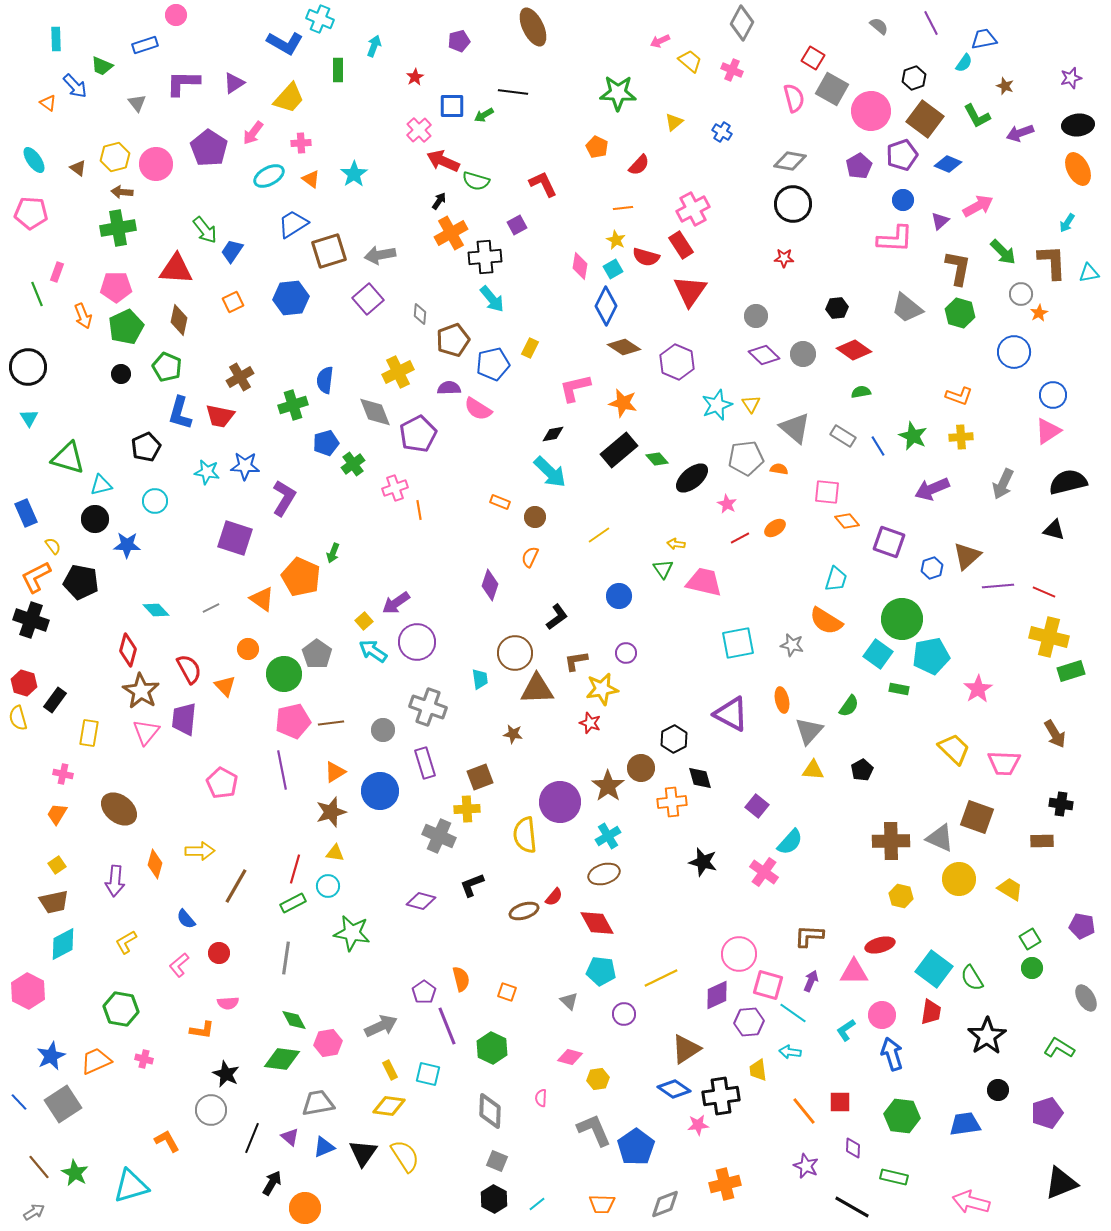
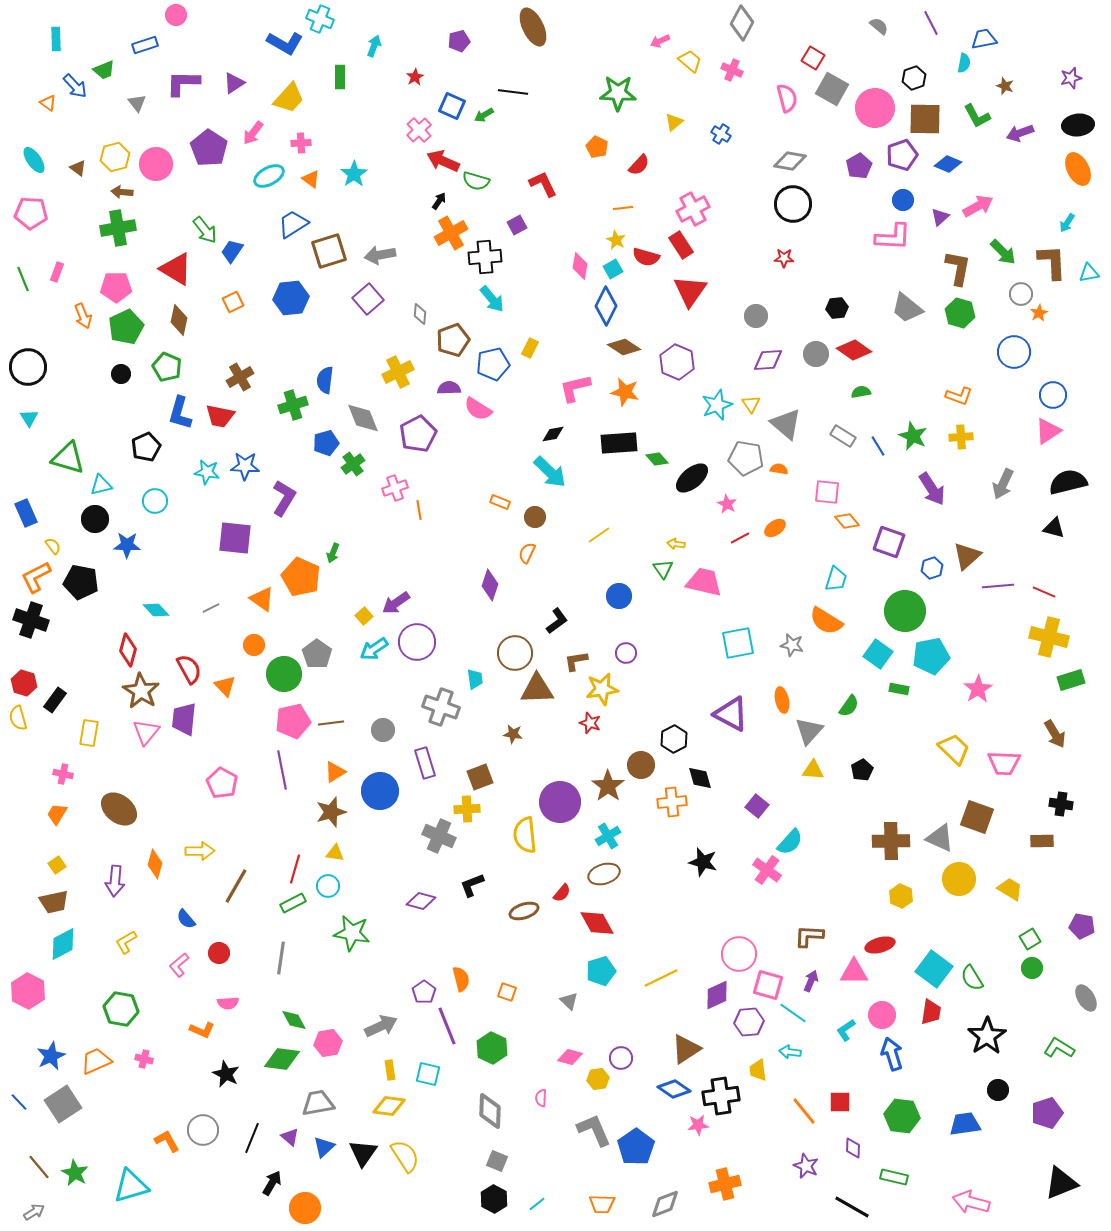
cyan semicircle at (964, 63): rotated 24 degrees counterclockwise
green trapezoid at (102, 66): moved 2 px right, 4 px down; rotated 45 degrees counterclockwise
green rectangle at (338, 70): moved 2 px right, 7 px down
pink semicircle at (794, 98): moved 7 px left
blue square at (452, 106): rotated 24 degrees clockwise
pink circle at (871, 111): moved 4 px right, 3 px up
brown square at (925, 119): rotated 36 degrees counterclockwise
blue cross at (722, 132): moved 1 px left, 2 px down
purple triangle at (940, 221): moved 4 px up
pink L-shape at (895, 239): moved 2 px left, 2 px up
red triangle at (176, 269): rotated 27 degrees clockwise
green line at (37, 294): moved 14 px left, 15 px up
gray circle at (803, 354): moved 13 px right
purple diamond at (764, 355): moved 4 px right, 5 px down; rotated 48 degrees counterclockwise
orange star at (623, 403): moved 2 px right, 11 px up
gray diamond at (375, 412): moved 12 px left, 6 px down
gray triangle at (795, 428): moved 9 px left, 4 px up
black rectangle at (619, 450): moved 7 px up; rotated 36 degrees clockwise
gray pentagon at (746, 458): rotated 16 degrees clockwise
purple arrow at (932, 489): rotated 100 degrees counterclockwise
black triangle at (1054, 530): moved 2 px up
purple square at (235, 538): rotated 12 degrees counterclockwise
orange semicircle at (530, 557): moved 3 px left, 4 px up
black L-shape at (557, 617): moved 4 px down
green circle at (902, 619): moved 3 px right, 8 px up
yellow square at (364, 621): moved 5 px up
orange circle at (248, 649): moved 6 px right, 4 px up
cyan arrow at (373, 651): moved 1 px right, 2 px up; rotated 68 degrees counterclockwise
green rectangle at (1071, 671): moved 9 px down
cyan trapezoid at (480, 679): moved 5 px left
gray cross at (428, 707): moved 13 px right
brown circle at (641, 768): moved 3 px up
pink cross at (764, 872): moved 3 px right, 2 px up
yellow hexagon at (901, 896): rotated 10 degrees clockwise
red semicircle at (554, 897): moved 8 px right, 4 px up
gray line at (286, 958): moved 5 px left
cyan pentagon at (601, 971): rotated 24 degrees counterclockwise
purple circle at (624, 1014): moved 3 px left, 44 px down
orange L-shape at (202, 1030): rotated 15 degrees clockwise
yellow rectangle at (390, 1070): rotated 18 degrees clockwise
gray circle at (211, 1110): moved 8 px left, 20 px down
blue triangle at (324, 1147): rotated 20 degrees counterclockwise
